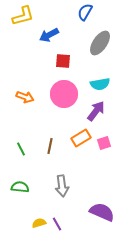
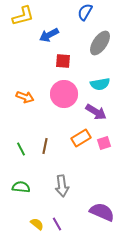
purple arrow: moved 1 px down; rotated 85 degrees clockwise
brown line: moved 5 px left
green semicircle: moved 1 px right
yellow semicircle: moved 2 px left, 1 px down; rotated 56 degrees clockwise
